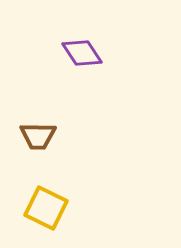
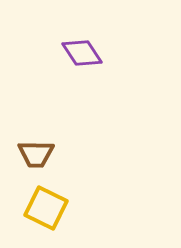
brown trapezoid: moved 2 px left, 18 px down
